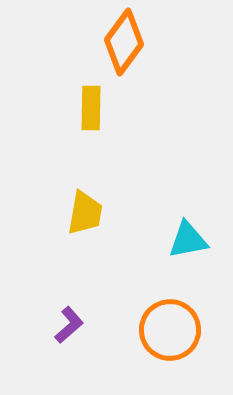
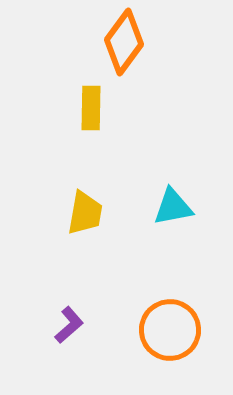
cyan triangle: moved 15 px left, 33 px up
